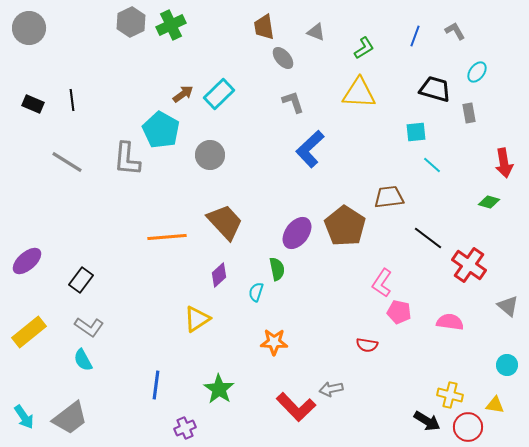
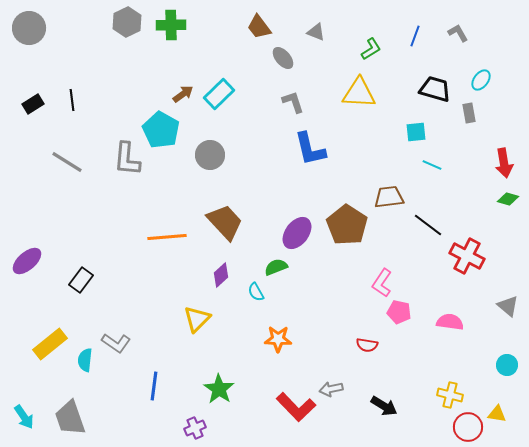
gray hexagon at (131, 22): moved 4 px left
green cross at (171, 25): rotated 24 degrees clockwise
brown trapezoid at (264, 27): moved 5 px left; rotated 28 degrees counterclockwise
gray L-shape at (455, 31): moved 3 px right, 2 px down
green L-shape at (364, 48): moved 7 px right, 1 px down
cyan ellipse at (477, 72): moved 4 px right, 8 px down
black rectangle at (33, 104): rotated 55 degrees counterclockwise
blue L-shape at (310, 149): rotated 60 degrees counterclockwise
cyan line at (432, 165): rotated 18 degrees counterclockwise
green diamond at (489, 202): moved 19 px right, 3 px up
brown pentagon at (345, 226): moved 2 px right, 1 px up
black line at (428, 238): moved 13 px up
red cross at (469, 265): moved 2 px left, 9 px up; rotated 8 degrees counterclockwise
green semicircle at (277, 269): moved 1 px left, 2 px up; rotated 100 degrees counterclockwise
purple diamond at (219, 275): moved 2 px right
cyan semicircle at (256, 292): rotated 48 degrees counterclockwise
yellow triangle at (197, 319): rotated 12 degrees counterclockwise
gray L-shape at (89, 327): moved 27 px right, 16 px down
yellow rectangle at (29, 332): moved 21 px right, 12 px down
orange star at (274, 342): moved 4 px right, 3 px up
cyan semicircle at (83, 360): moved 2 px right; rotated 35 degrees clockwise
blue line at (156, 385): moved 2 px left, 1 px down
yellow triangle at (495, 405): moved 2 px right, 9 px down
gray trapezoid at (70, 418): rotated 108 degrees clockwise
black arrow at (427, 421): moved 43 px left, 15 px up
purple cross at (185, 428): moved 10 px right
